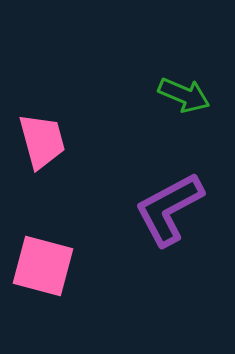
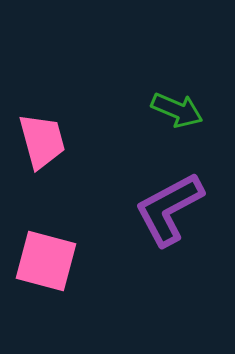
green arrow: moved 7 px left, 15 px down
pink square: moved 3 px right, 5 px up
